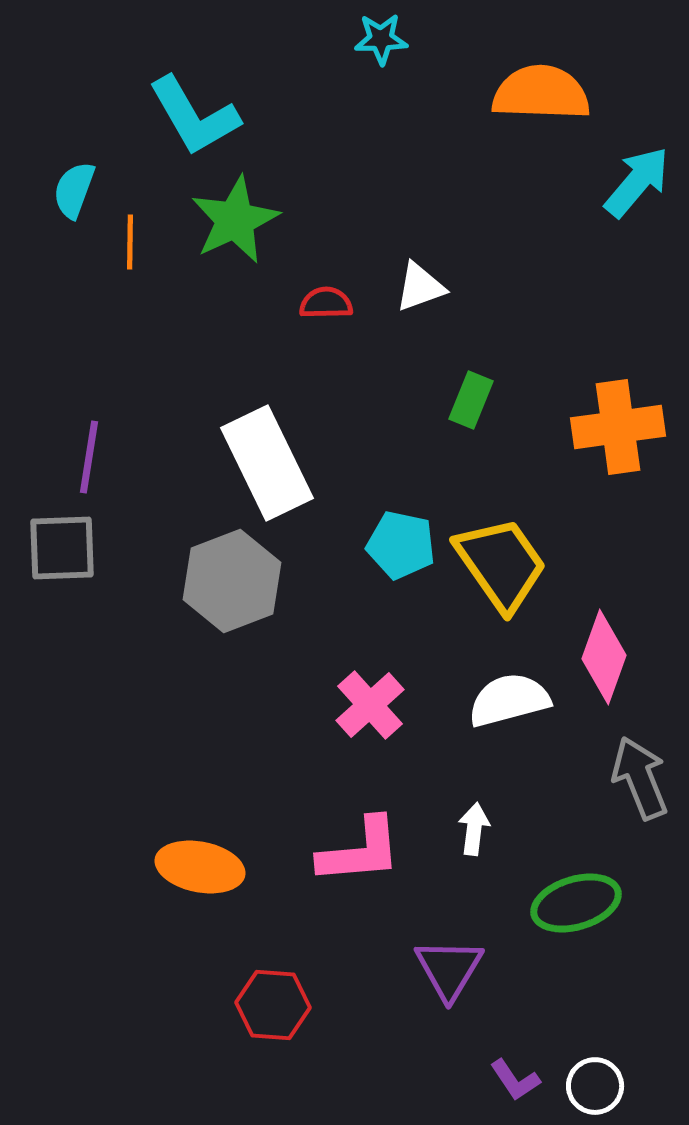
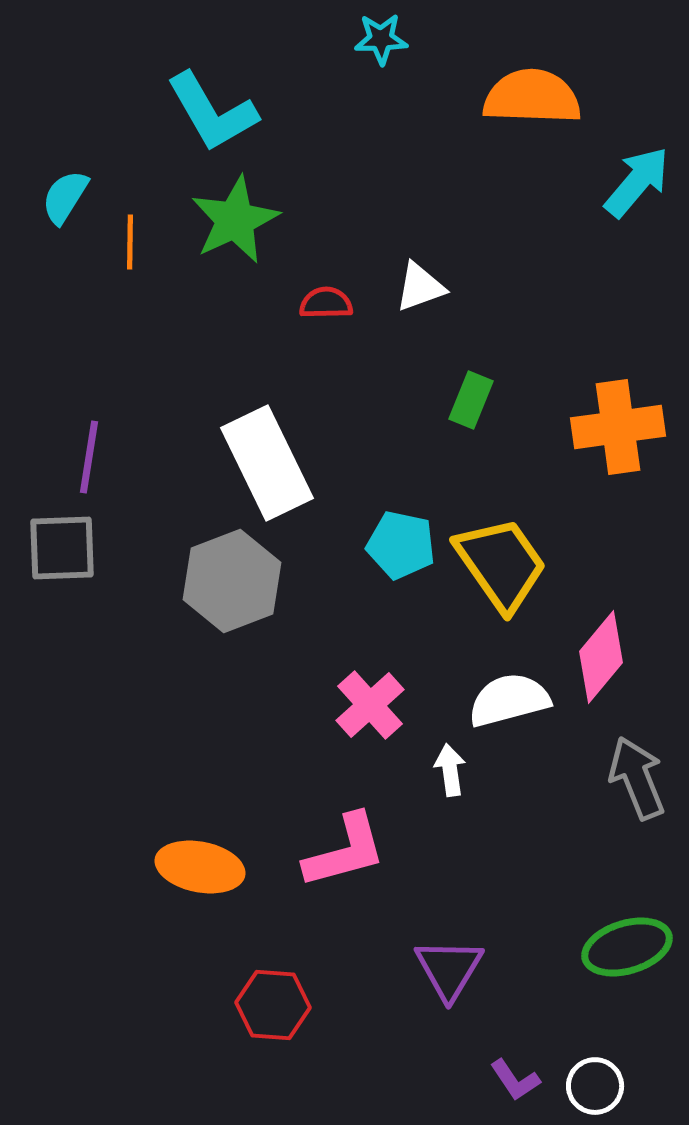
orange semicircle: moved 9 px left, 4 px down
cyan L-shape: moved 18 px right, 4 px up
cyan semicircle: moved 9 px left, 7 px down; rotated 12 degrees clockwise
pink diamond: moved 3 px left; rotated 20 degrees clockwise
gray arrow: moved 3 px left
white arrow: moved 24 px left, 59 px up; rotated 15 degrees counterclockwise
pink L-shape: moved 15 px left; rotated 10 degrees counterclockwise
green ellipse: moved 51 px right, 44 px down
